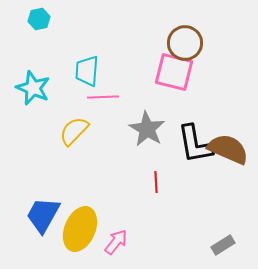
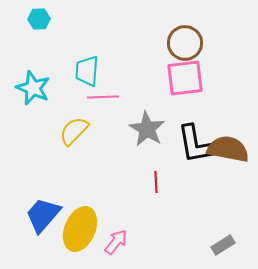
cyan hexagon: rotated 10 degrees clockwise
pink square: moved 11 px right, 6 px down; rotated 21 degrees counterclockwise
brown semicircle: rotated 12 degrees counterclockwise
blue trapezoid: rotated 12 degrees clockwise
